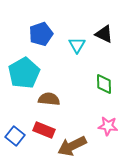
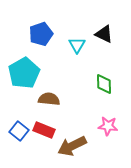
blue square: moved 4 px right, 5 px up
